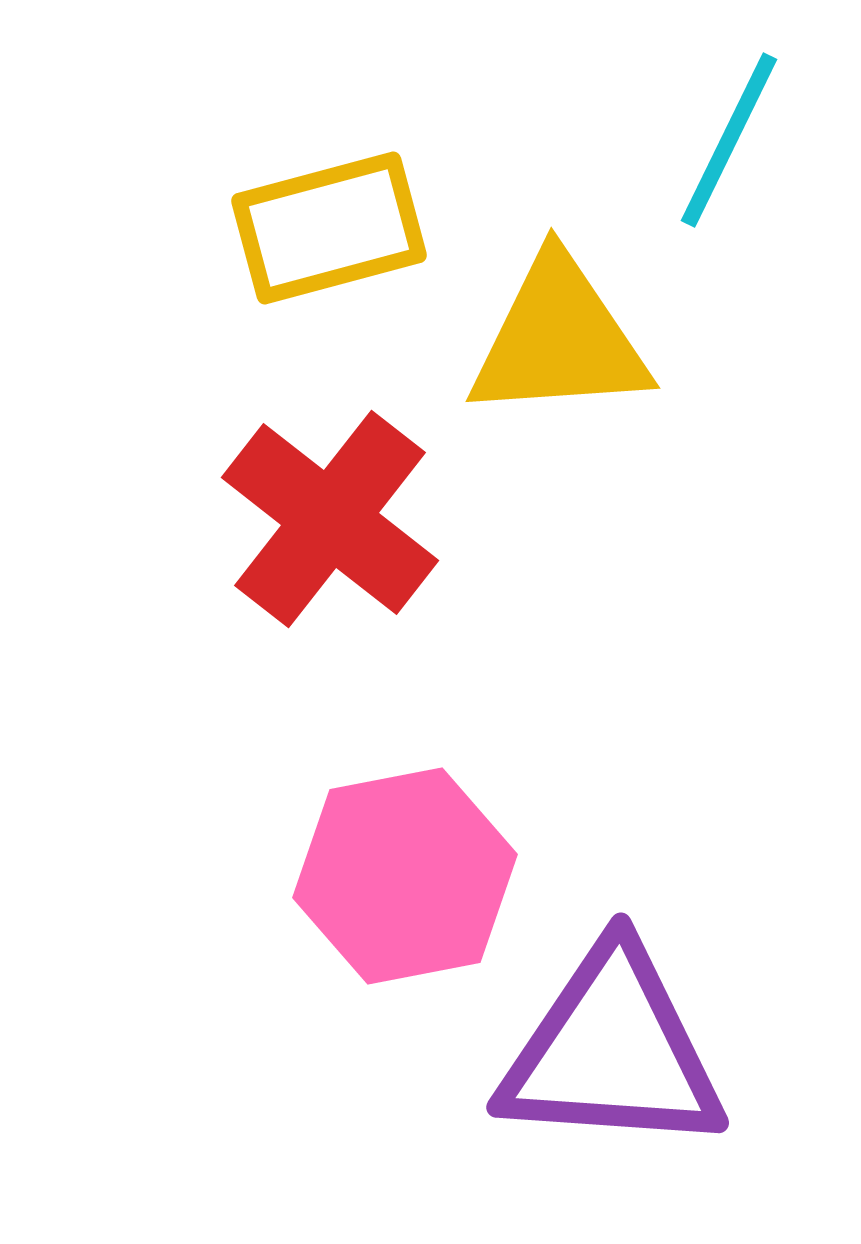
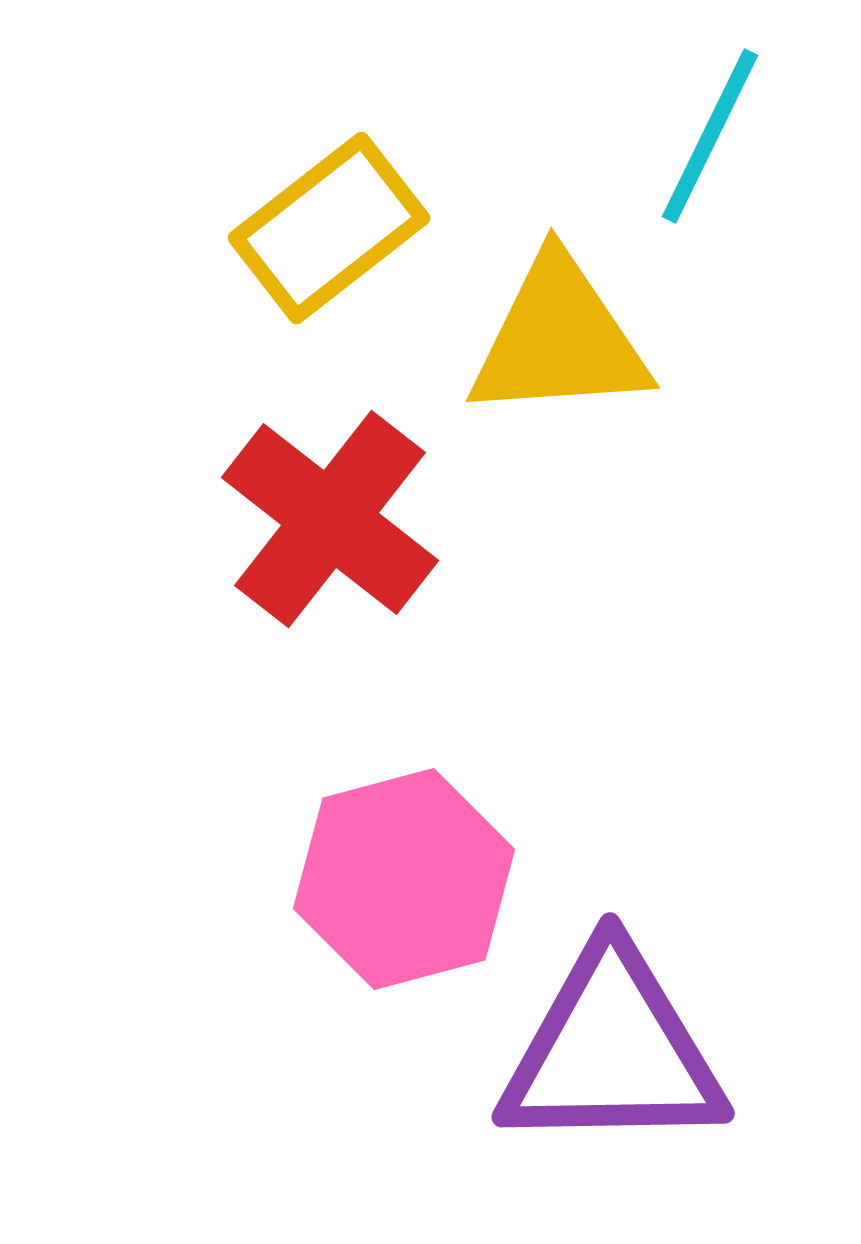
cyan line: moved 19 px left, 4 px up
yellow rectangle: rotated 23 degrees counterclockwise
pink hexagon: moved 1 px left, 3 px down; rotated 4 degrees counterclockwise
purple triangle: rotated 5 degrees counterclockwise
